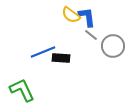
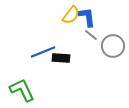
yellow semicircle: rotated 90 degrees counterclockwise
